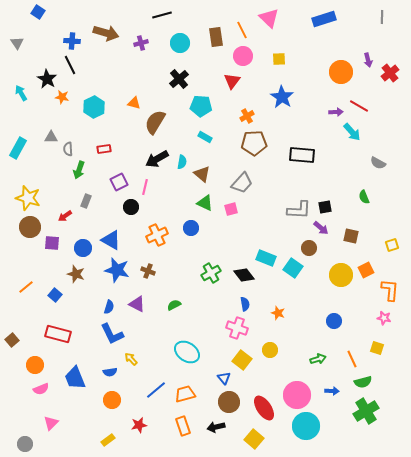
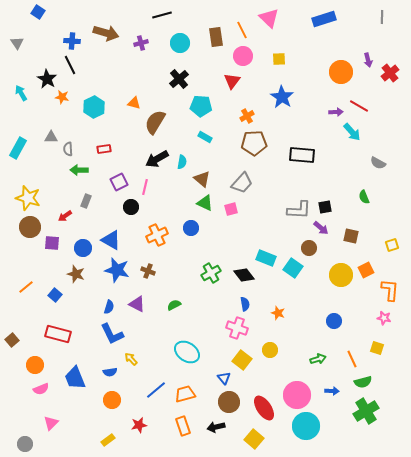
green arrow at (79, 170): rotated 72 degrees clockwise
brown triangle at (202, 174): moved 5 px down
